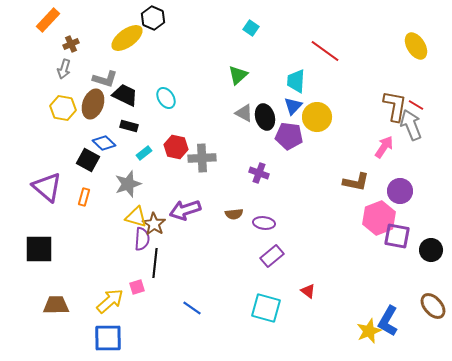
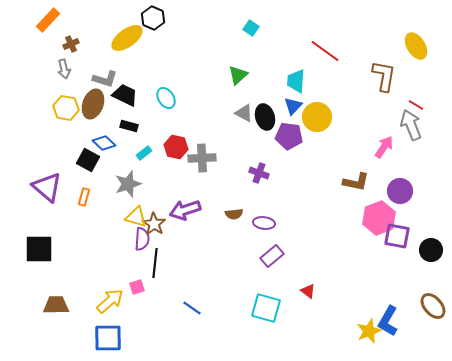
gray arrow at (64, 69): rotated 30 degrees counterclockwise
brown L-shape at (395, 106): moved 11 px left, 30 px up
yellow hexagon at (63, 108): moved 3 px right
